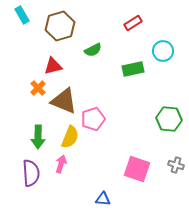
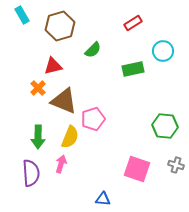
green semicircle: rotated 18 degrees counterclockwise
green hexagon: moved 4 px left, 7 px down
